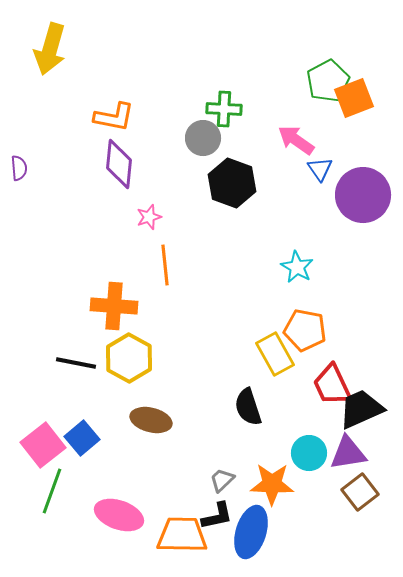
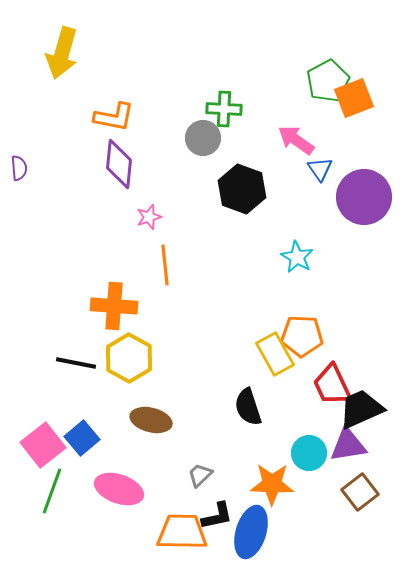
yellow arrow: moved 12 px right, 4 px down
black hexagon: moved 10 px right, 6 px down
purple circle: moved 1 px right, 2 px down
cyan star: moved 10 px up
orange pentagon: moved 3 px left, 6 px down; rotated 9 degrees counterclockwise
purple triangle: moved 8 px up
gray trapezoid: moved 22 px left, 5 px up
pink ellipse: moved 26 px up
orange trapezoid: moved 3 px up
